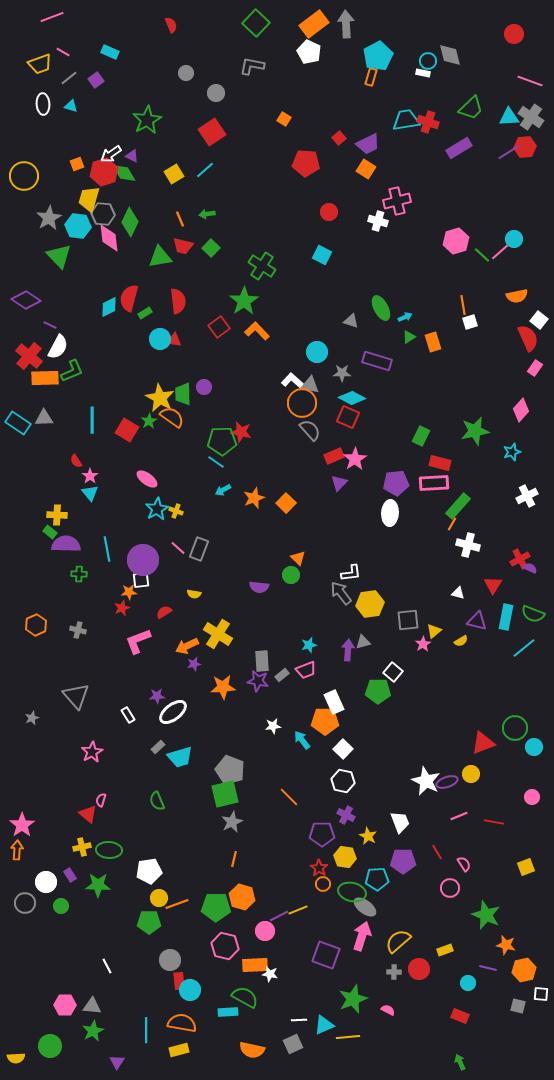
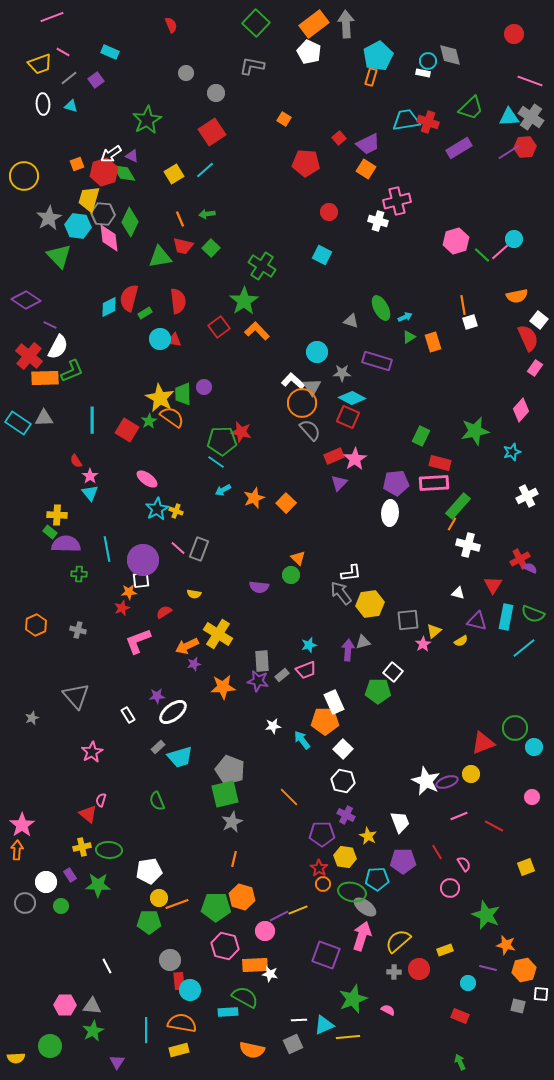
gray triangle at (310, 385): moved 2 px right, 2 px down; rotated 48 degrees clockwise
red line at (494, 822): moved 4 px down; rotated 18 degrees clockwise
